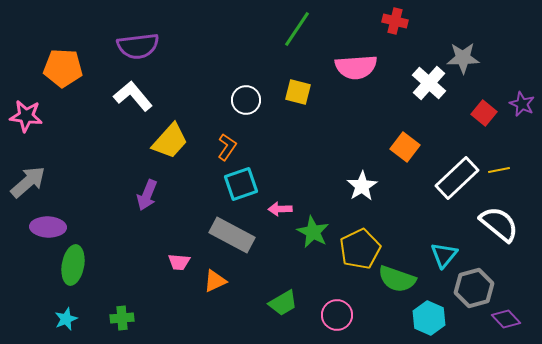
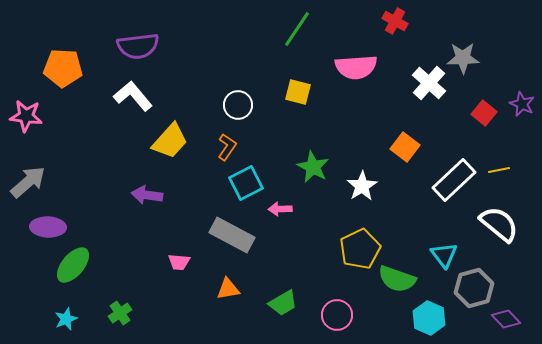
red cross: rotated 15 degrees clockwise
white circle: moved 8 px left, 5 px down
white rectangle: moved 3 px left, 2 px down
cyan square: moved 5 px right, 1 px up; rotated 8 degrees counterclockwise
purple arrow: rotated 76 degrees clockwise
green star: moved 65 px up
cyan triangle: rotated 16 degrees counterclockwise
green ellipse: rotated 30 degrees clockwise
orange triangle: moved 13 px right, 8 px down; rotated 15 degrees clockwise
green cross: moved 2 px left, 5 px up; rotated 30 degrees counterclockwise
